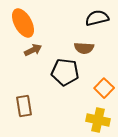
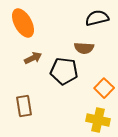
brown arrow: moved 8 px down
black pentagon: moved 1 px left, 1 px up
